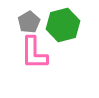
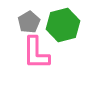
pink L-shape: moved 2 px right
